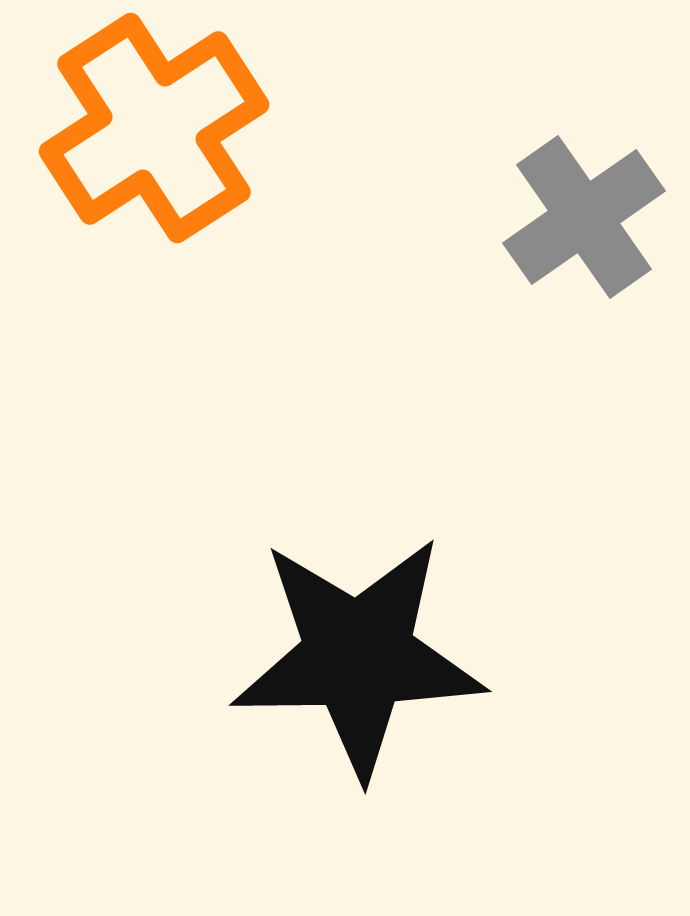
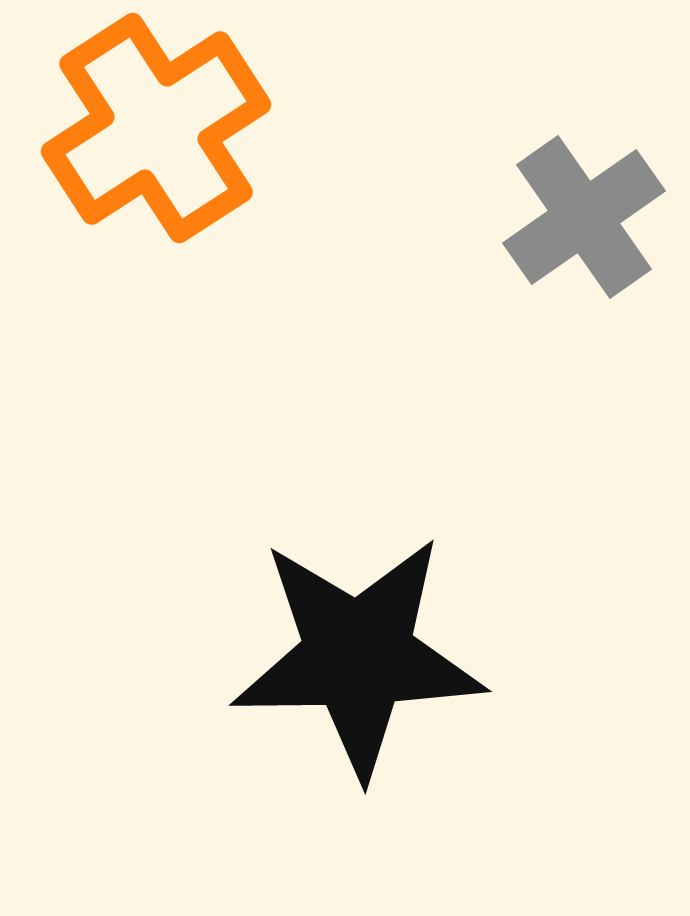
orange cross: moved 2 px right
